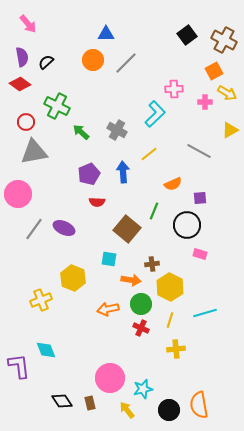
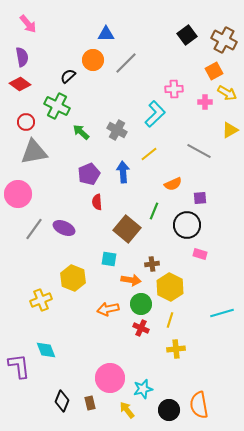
black semicircle at (46, 62): moved 22 px right, 14 px down
red semicircle at (97, 202): rotated 84 degrees clockwise
cyan line at (205, 313): moved 17 px right
black diamond at (62, 401): rotated 55 degrees clockwise
